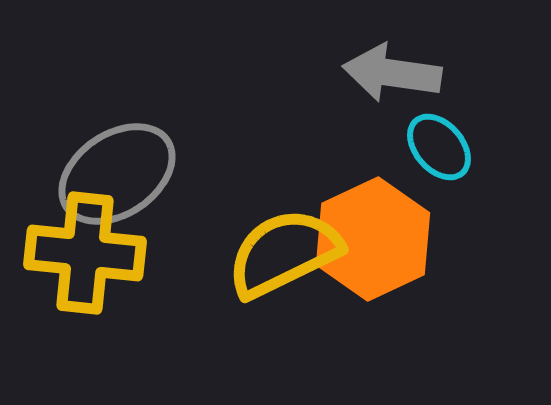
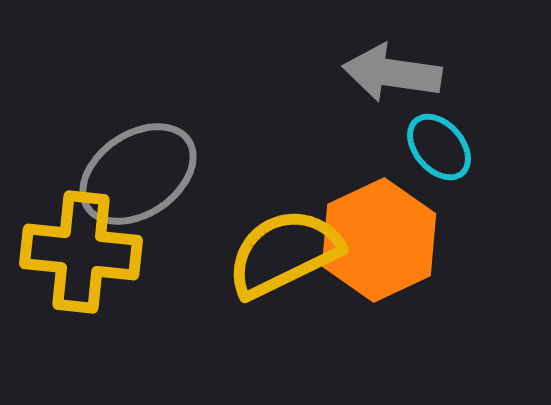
gray ellipse: moved 21 px right
orange hexagon: moved 6 px right, 1 px down
yellow cross: moved 4 px left, 1 px up
